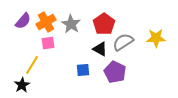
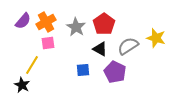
gray star: moved 5 px right, 3 px down
yellow star: rotated 18 degrees clockwise
gray semicircle: moved 5 px right, 4 px down
black star: rotated 14 degrees counterclockwise
